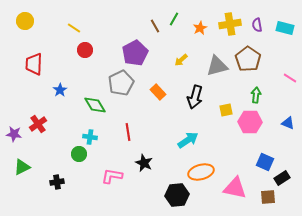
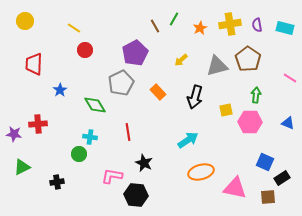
red cross: rotated 30 degrees clockwise
black hexagon: moved 41 px left; rotated 10 degrees clockwise
